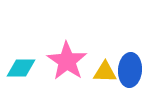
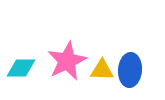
pink star: rotated 12 degrees clockwise
yellow triangle: moved 3 px left, 2 px up
